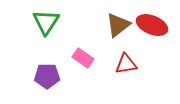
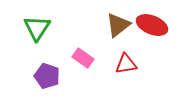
green triangle: moved 9 px left, 6 px down
purple pentagon: rotated 20 degrees clockwise
